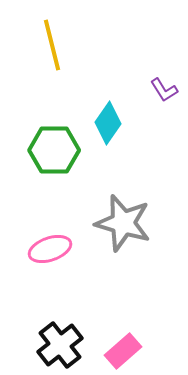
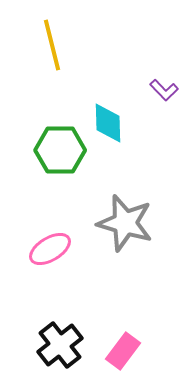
purple L-shape: rotated 12 degrees counterclockwise
cyan diamond: rotated 36 degrees counterclockwise
green hexagon: moved 6 px right
gray star: moved 2 px right
pink ellipse: rotated 12 degrees counterclockwise
pink rectangle: rotated 12 degrees counterclockwise
